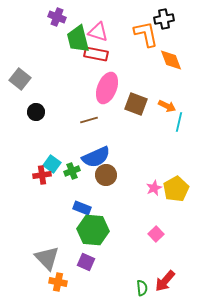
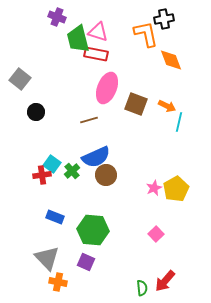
green cross: rotated 21 degrees counterclockwise
blue rectangle: moved 27 px left, 9 px down
